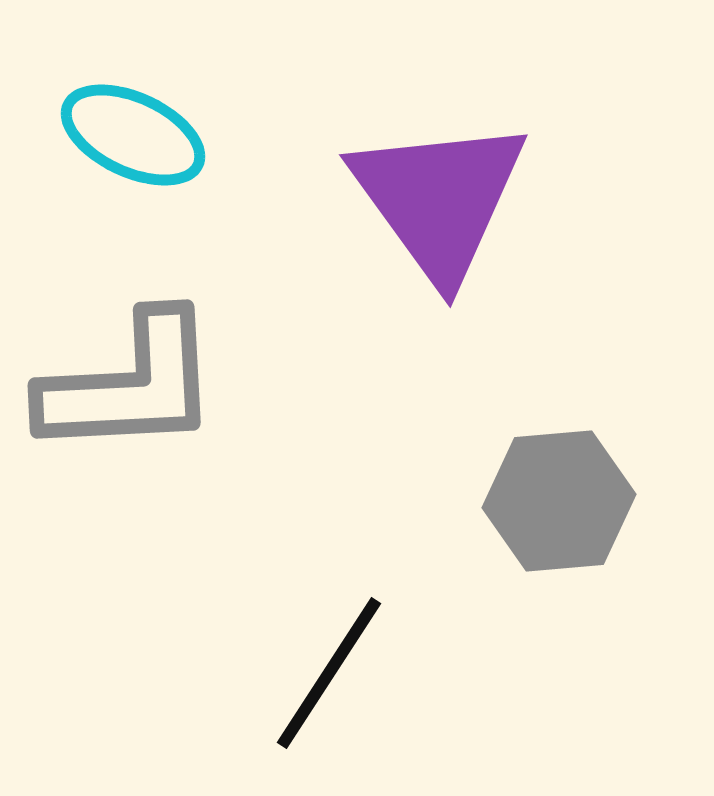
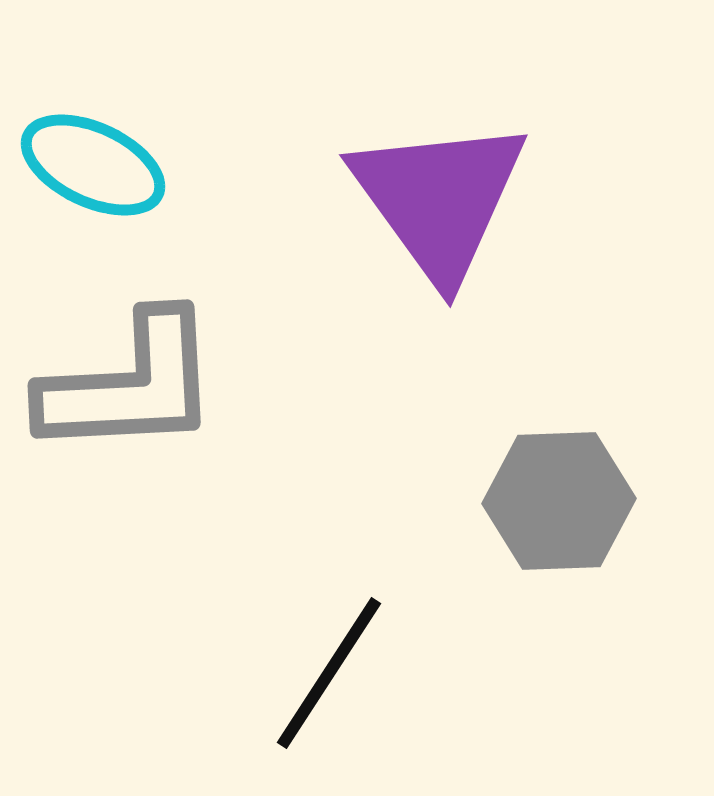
cyan ellipse: moved 40 px left, 30 px down
gray hexagon: rotated 3 degrees clockwise
